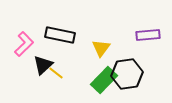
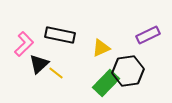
purple rectangle: rotated 20 degrees counterclockwise
yellow triangle: rotated 30 degrees clockwise
black triangle: moved 4 px left, 1 px up
black hexagon: moved 1 px right, 3 px up
green rectangle: moved 2 px right, 3 px down
